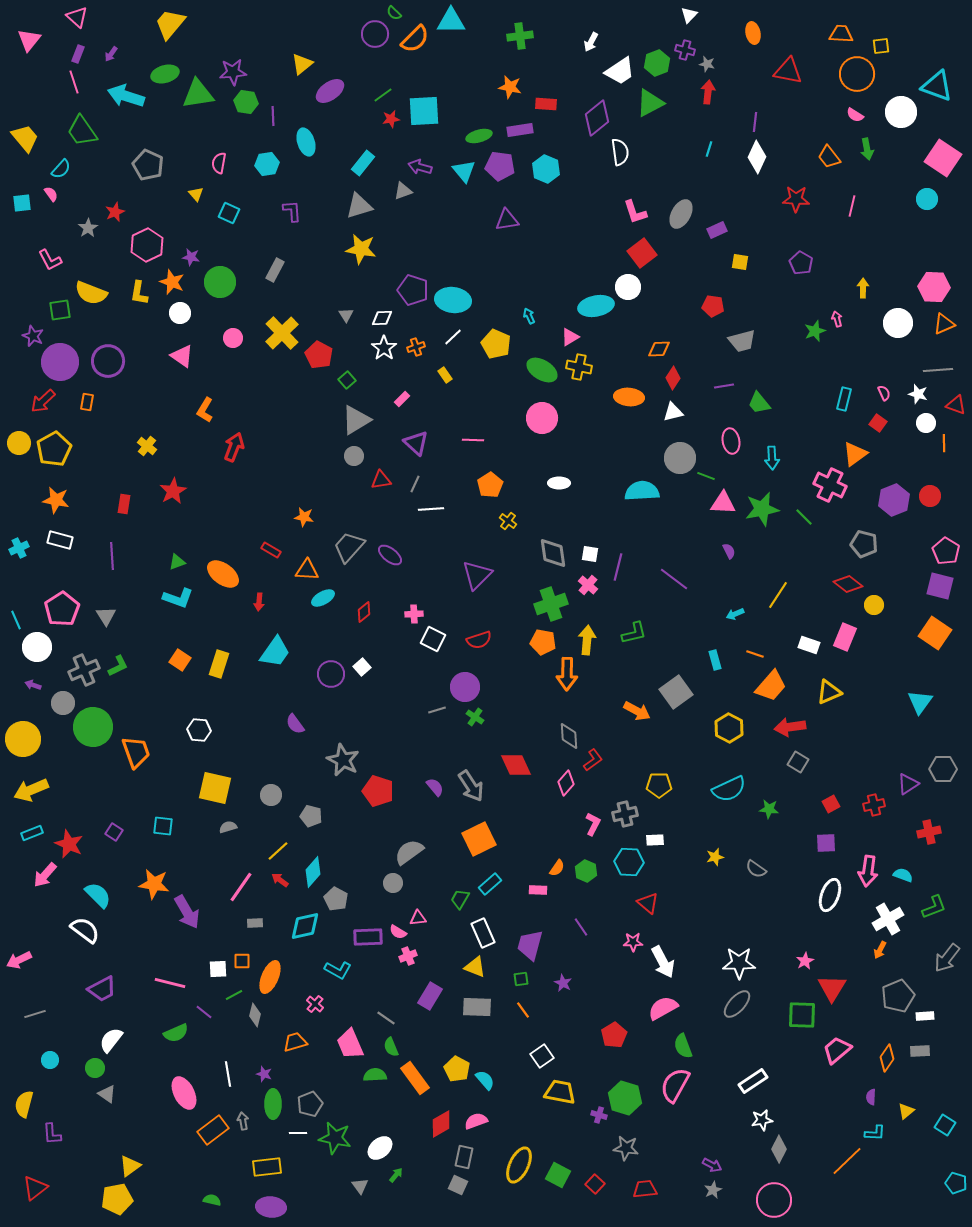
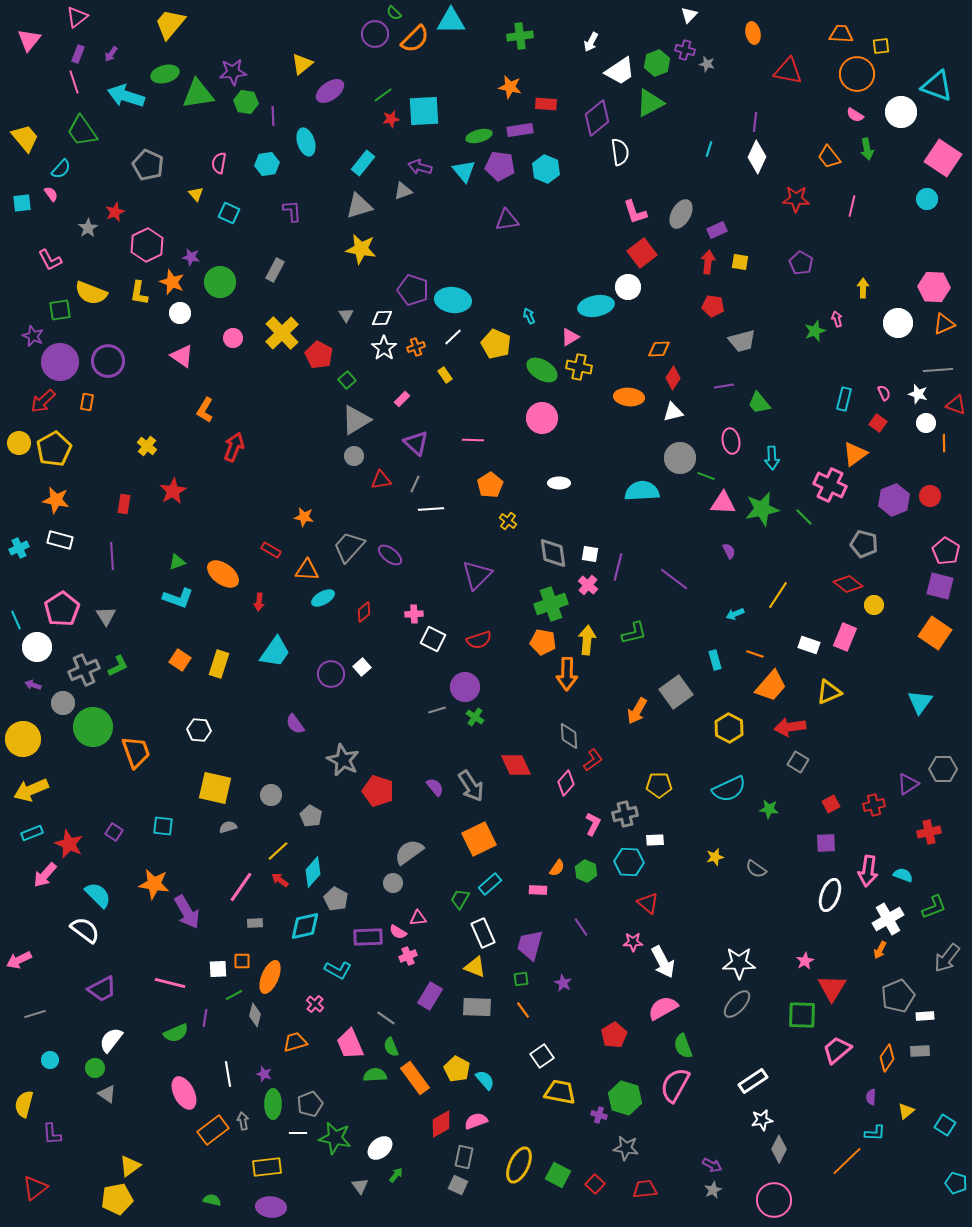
pink triangle at (77, 17): rotated 40 degrees clockwise
red arrow at (708, 92): moved 170 px down
orange arrow at (637, 711): rotated 92 degrees clockwise
gray pentagon at (311, 816): rotated 15 degrees clockwise
purple line at (204, 1012): moved 1 px right, 6 px down; rotated 60 degrees clockwise
